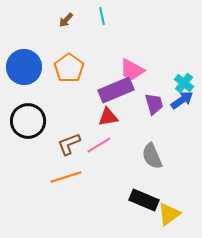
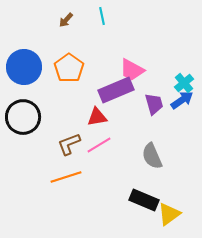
cyan cross: rotated 12 degrees clockwise
red triangle: moved 11 px left
black circle: moved 5 px left, 4 px up
